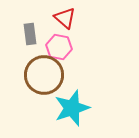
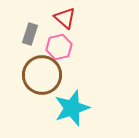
gray rectangle: rotated 25 degrees clockwise
pink hexagon: rotated 25 degrees counterclockwise
brown circle: moved 2 px left
